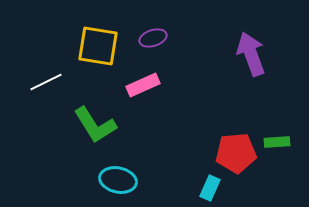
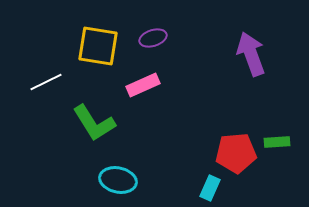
green L-shape: moved 1 px left, 2 px up
